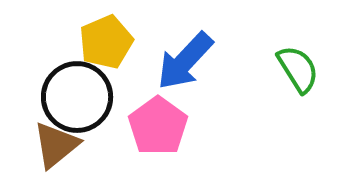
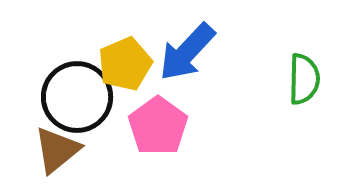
yellow pentagon: moved 19 px right, 22 px down
blue arrow: moved 2 px right, 9 px up
green semicircle: moved 6 px right, 10 px down; rotated 33 degrees clockwise
brown triangle: moved 1 px right, 5 px down
